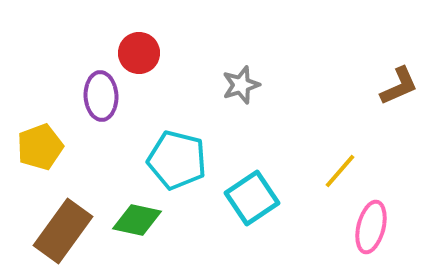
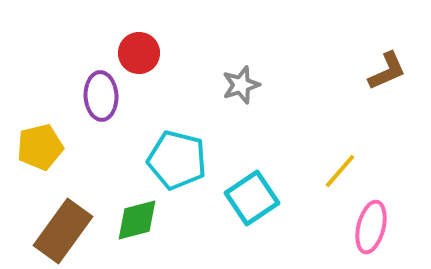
brown L-shape: moved 12 px left, 15 px up
yellow pentagon: rotated 6 degrees clockwise
green diamond: rotated 27 degrees counterclockwise
